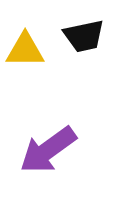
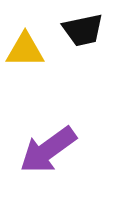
black trapezoid: moved 1 px left, 6 px up
